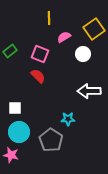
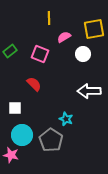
yellow square: rotated 25 degrees clockwise
red semicircle: moved 4 px left, 8 px down
cyan star: moved 2 px left; rotated 24 degrees clockwise
cyan circle: moved 3 px right, 3 px down
